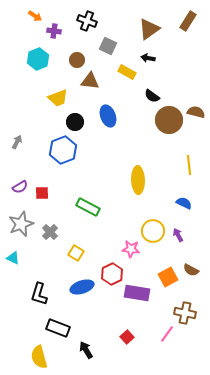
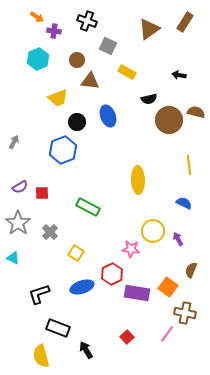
orange arrow at (35, 16): moved 2 px right, 1 px down
brown rectangle at (188, 21): moved 3 px left, 1 px down
black arrow at (148, 58): moved 31 px right, 17 px down
black semicircle at (152, 96): moved 3 px left, 3 px down; rotated 49 degrees counterclockwise
black circle at (75, 122): moved 2 px right
gray arrow at (17, 142): moved 3 px left
gray star at (21, 224): moved 3 px left, 1 px up; rotated 15 degrees counterclockwise
purple arrow at (178, 235): moved 4 px down
brown semicircle at (191, 270): rotated 84 degrees clockwise
orange square at (168, 277): moved 10 px down; rotated 24 degrees counterclockwise
black L-shape at (39, 294): rotated 55 degrees clockwise
yellow semicircle at (39, 357): moved 2 px right, 1 px up
